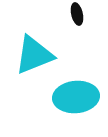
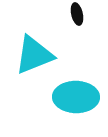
cyan ellipse: rotated 6 degrees clockwise
